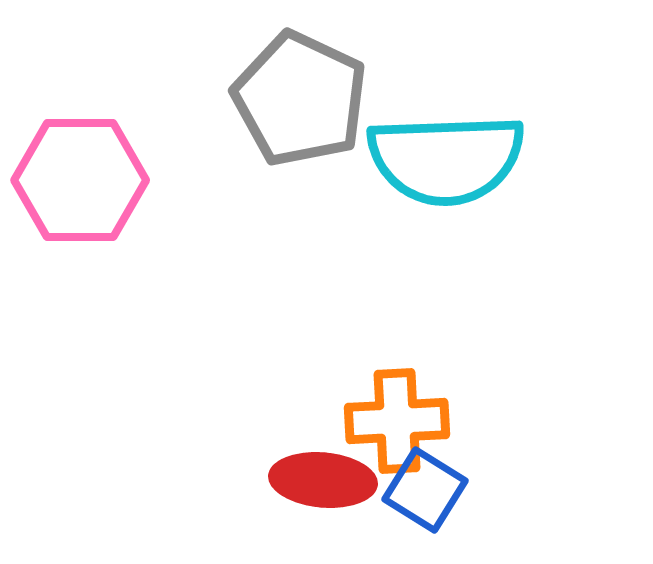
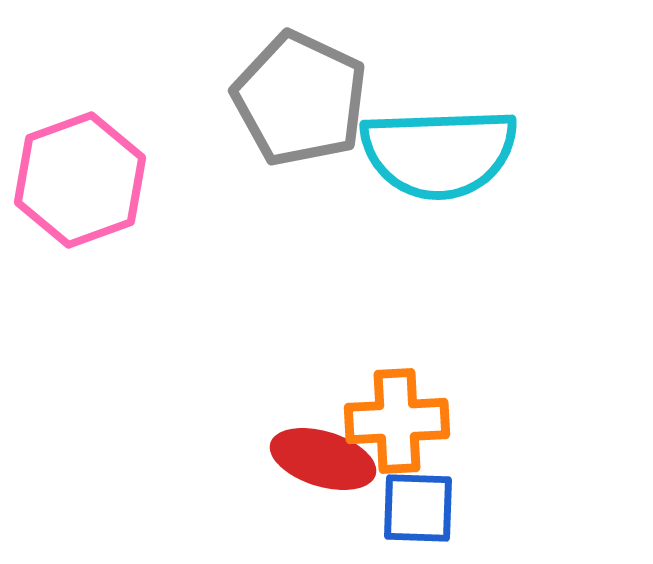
cyan semicircle: moved 7 px left, 6 px up
pink hexagon: rotated 20 degrees counterclockwise
red ellipse: moved 21 px up; rotated 12 degrees clockwise
blue square: moved 7 px left, 18 px down; rotated 30 degrees counterclockwise
